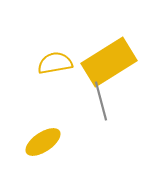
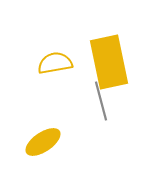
yellow rectangle: rotated 70 degrees counterclockwise
